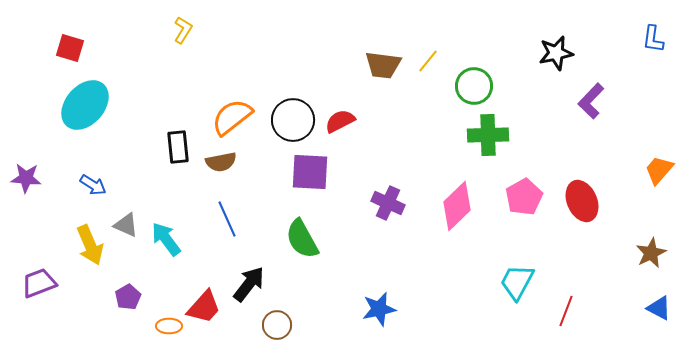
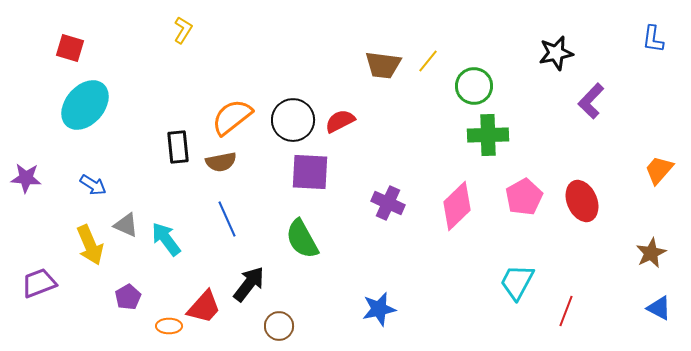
brown circle: moved 2 px right, 1 px down
